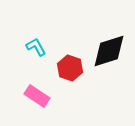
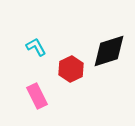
red hexagon: moved 1 px right, 1 px down; rotated 15 degrees clockwise
pink rectangle: rotated 30 degrees clockwise
